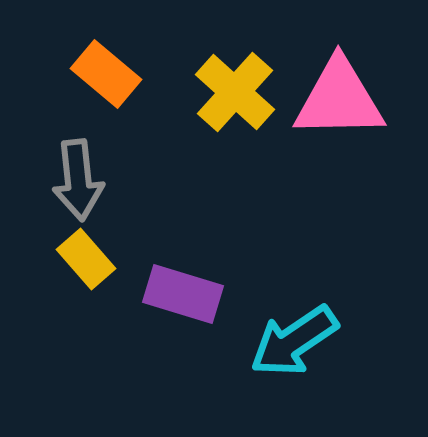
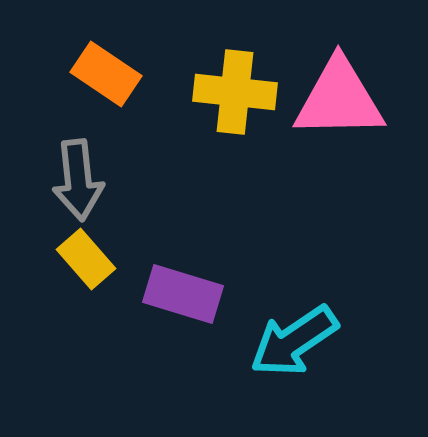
orange rectangle: rotated 6 degrees counterclockwise
yellow cross: rotated 36 degrees counterclockwise
